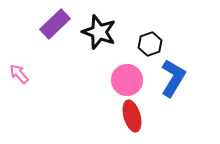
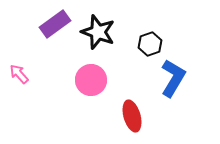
purple rectangle: rotated 8 degrees clockwise
black star: moved 1 px left
pink circle: moved 36 px left
